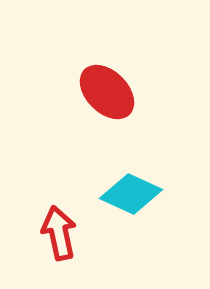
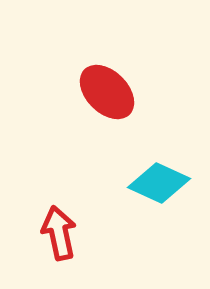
cyan diamond: moved 28 px right, 11 px up
